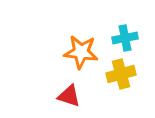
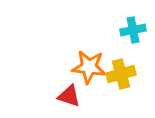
cyan cross: moved 8 px right, 8 px up
orange star: moved 8 px right, 15 px down
